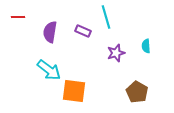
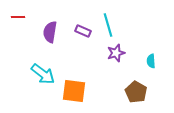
cyan line: moved 2 px right, 8 px down
cyan semicircle: moved 5 px right, 15 px down
cyan arrow: moved 6 px left, 4 px down
brown pentagon: moved 1 px left
